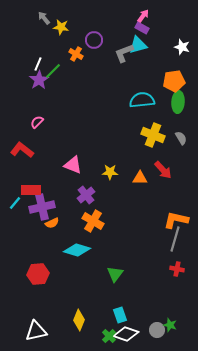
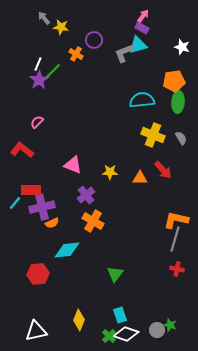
cyan diamond at (77, 250): moved 10 px left; rotated 24 degrees counterclockwise
